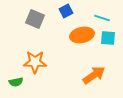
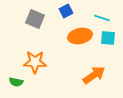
orange ellipse: moved 2 px left, 1 px down
green semicircle: rotated 24 degrees clockwise
